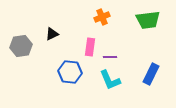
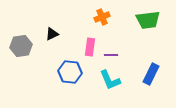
purple line: moved 1 px right, 2 px up
